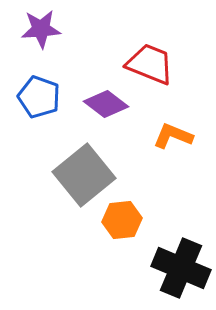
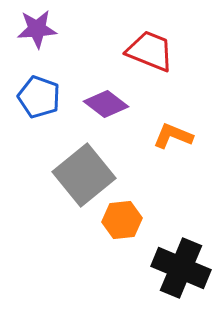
purple star: moved 4 px left
red trapezoid: moved 13 px up
